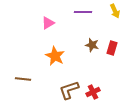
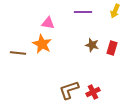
yellow arrow: rotated 48 degrees clockwise
pink triangle: rotated 40 degrees clockwise
orange star: moved 13 px left, 12 px up
brown line: moved 5 px left, 26 px up
